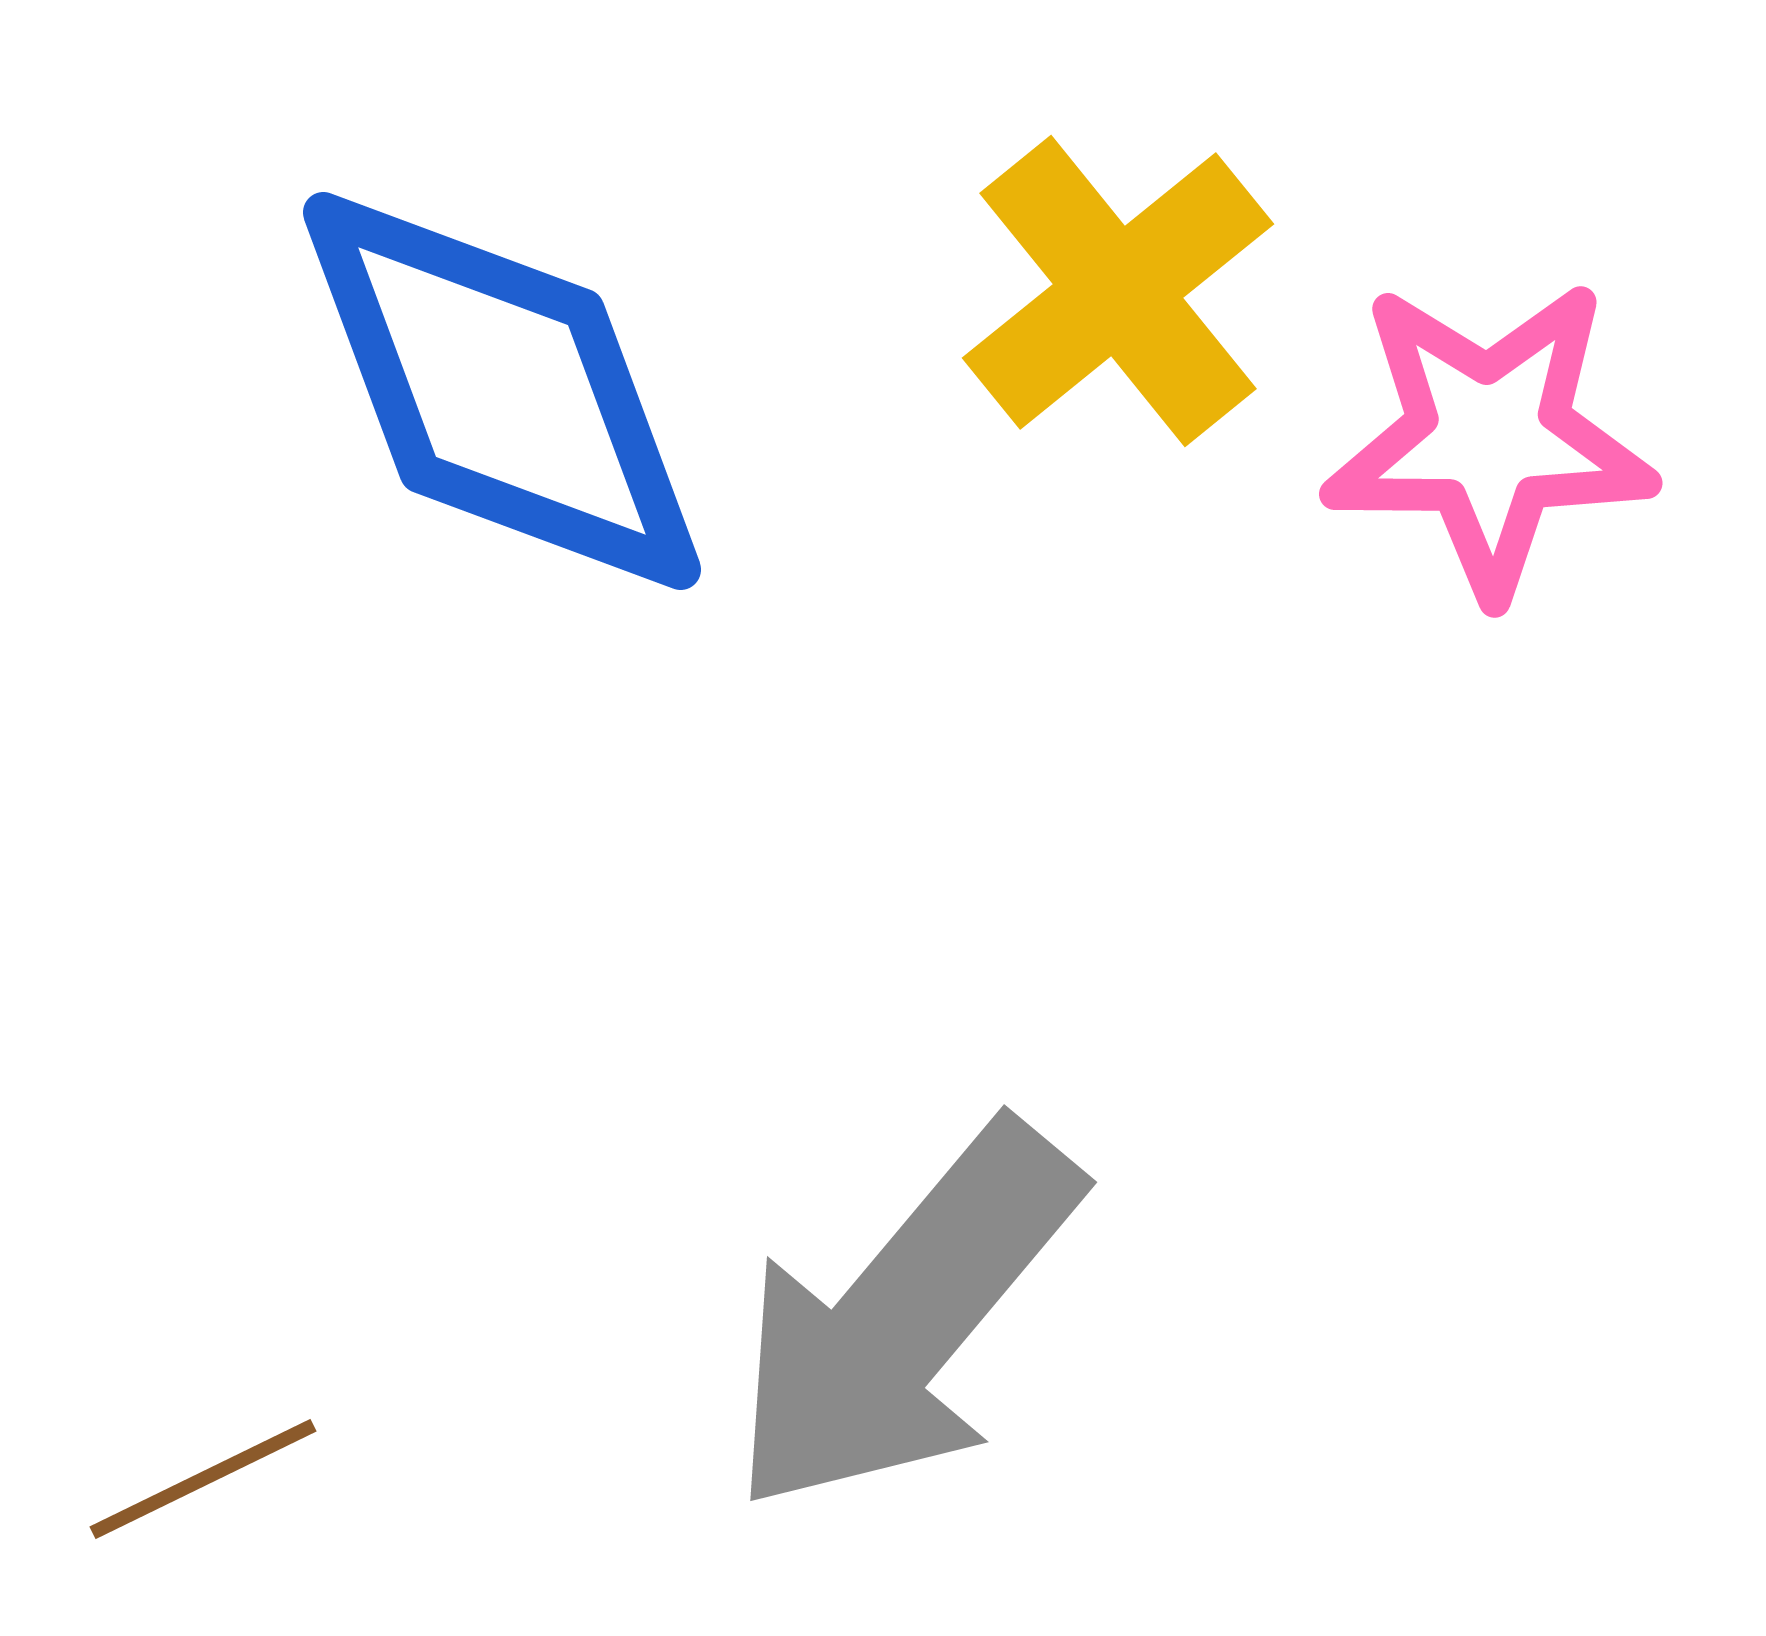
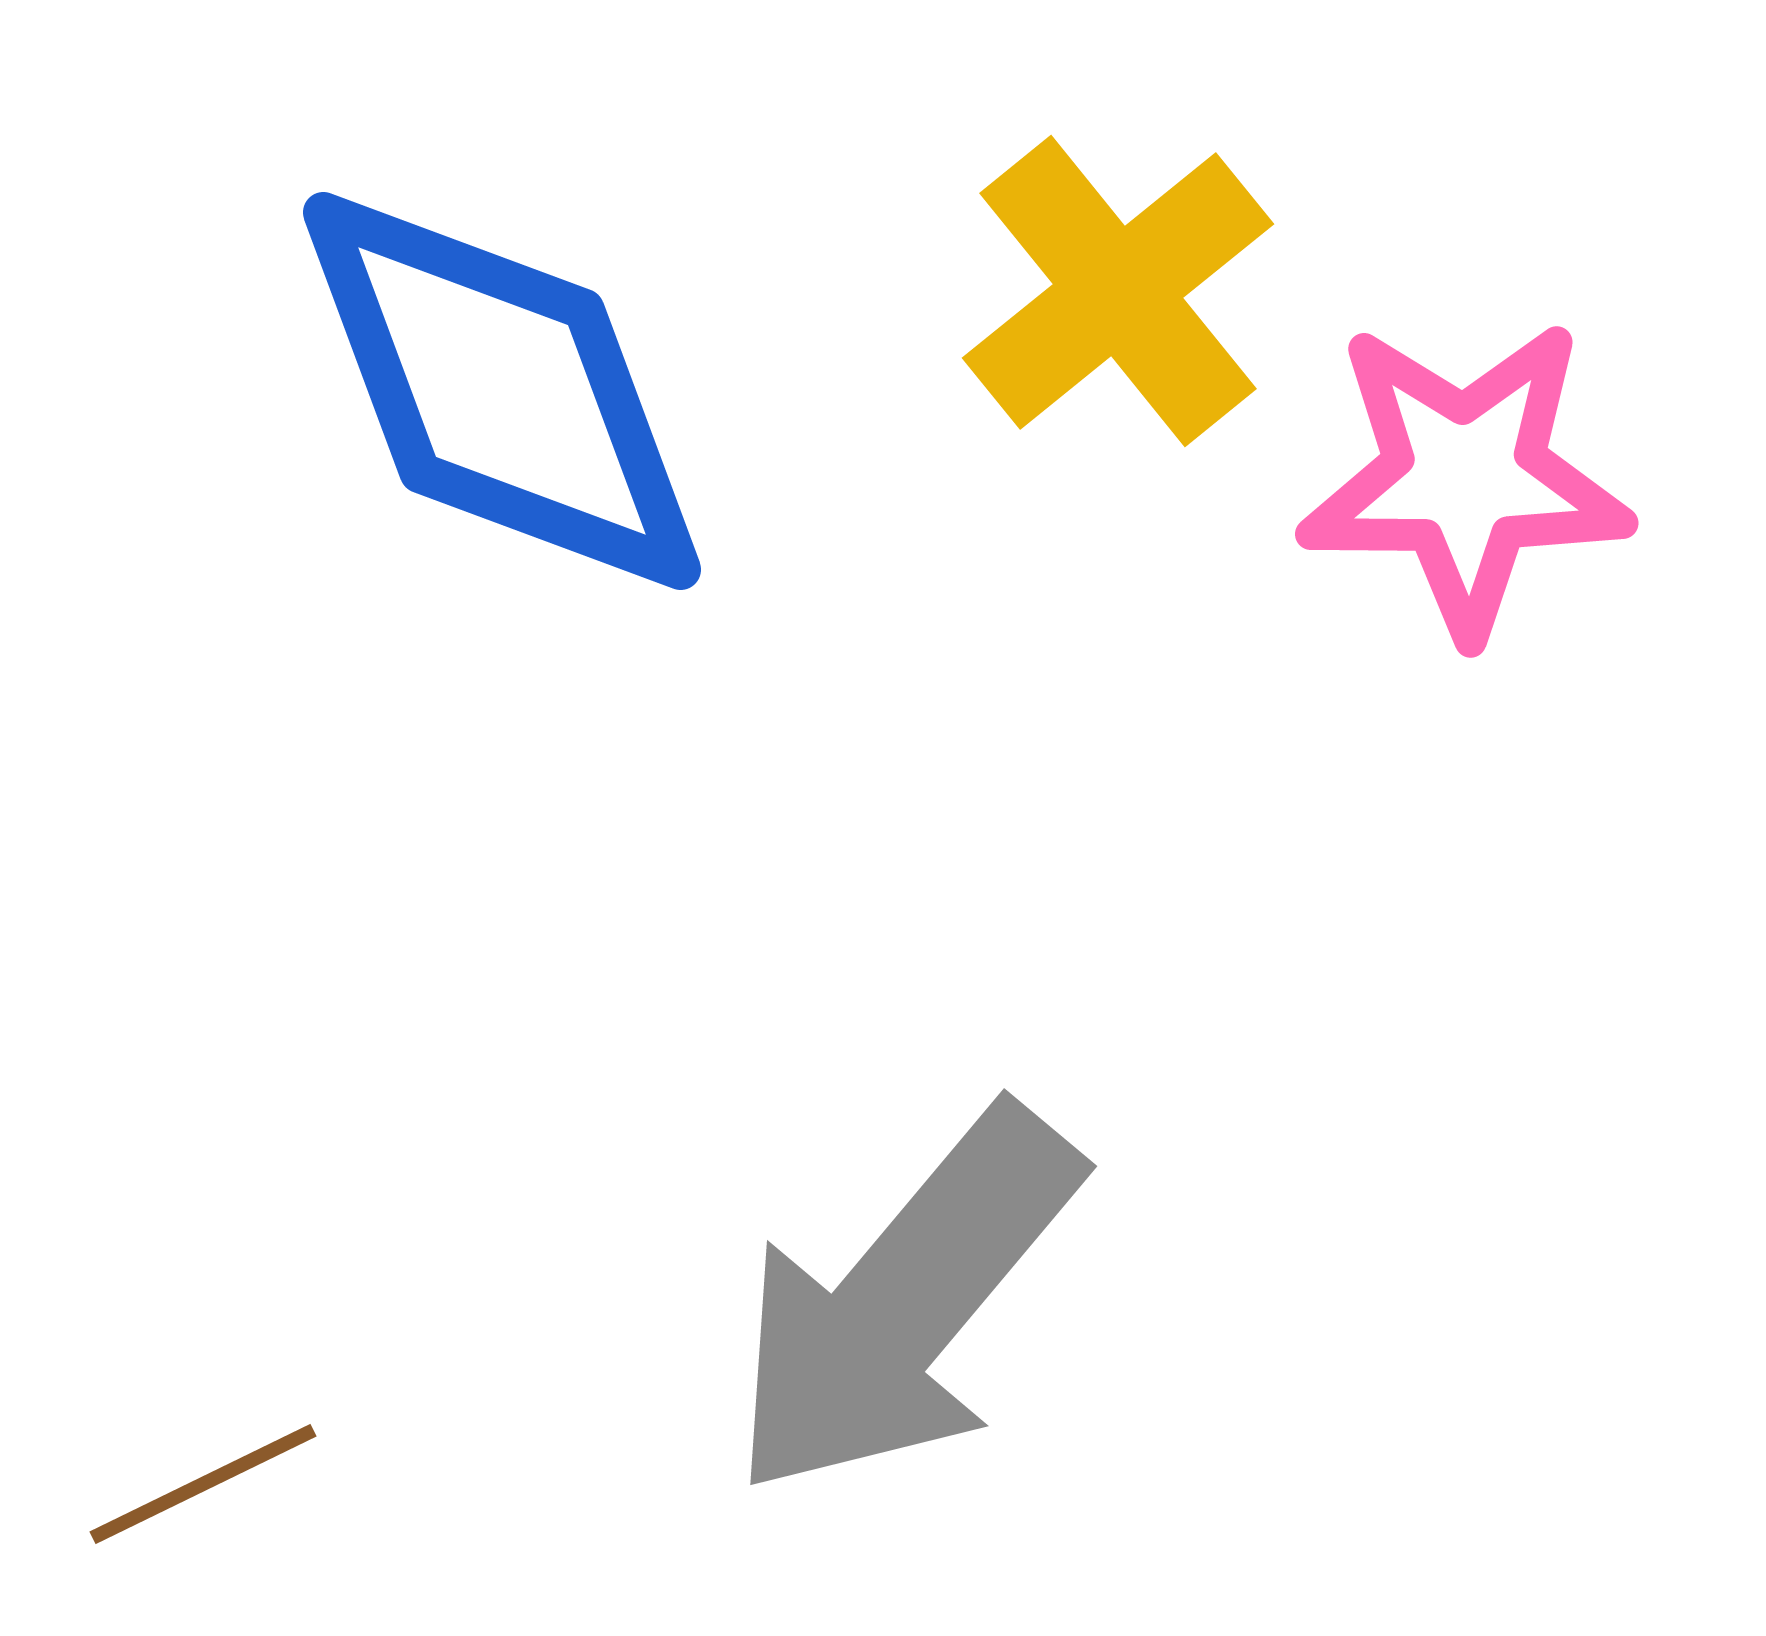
pink star: moved 24 px left, 40 px down
gray arrow: moved 16 px up
brown line: moved 5 px down
